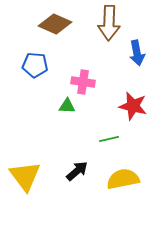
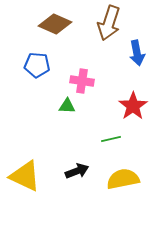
brown arrow: rotated 16 degrees clockwise
blue pentagon: moved 2 px right
pink cross: moved 1 px left, 1 px up
red star: rotated 24 degrees clockwise
green line: moved 2 px right
black arrow: rotated 20 degrees clockwise
yellow triangle: rotated 28 degrees counterclockwise
